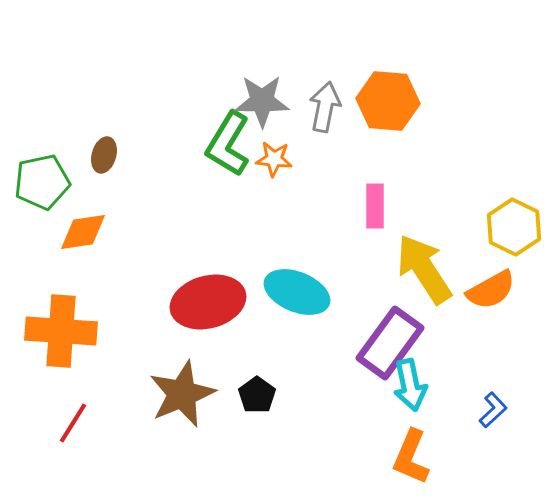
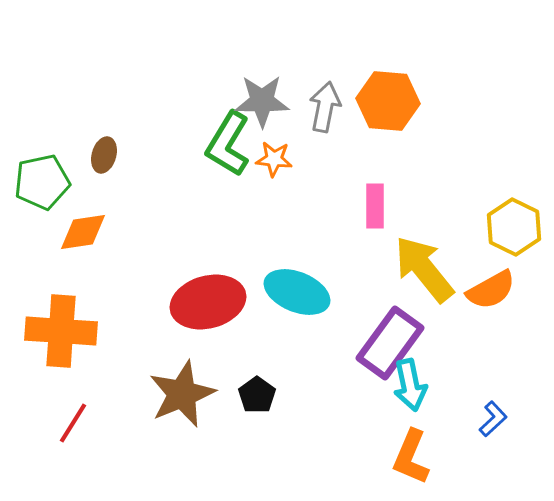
yellow arrow: rotated 6 degrees counterclockwise
blue L-shape: moved 9 px down
